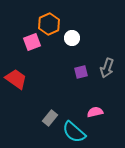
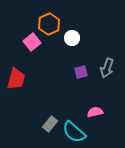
pink square: rotated 18 degrees counterclockwise
red trapezoid: rotated 70 degrees clockwise
gray rectangle: moved 6 px down
